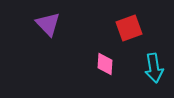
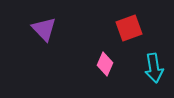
purple triangle: moved 4 px left, 5 px down
pink diamond: rotated 20 degrees clockwise
